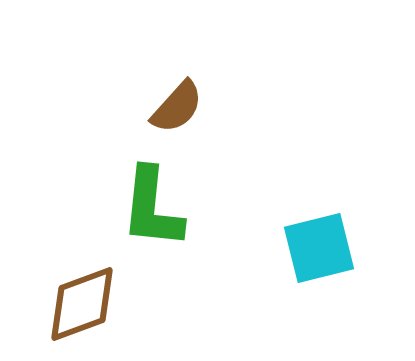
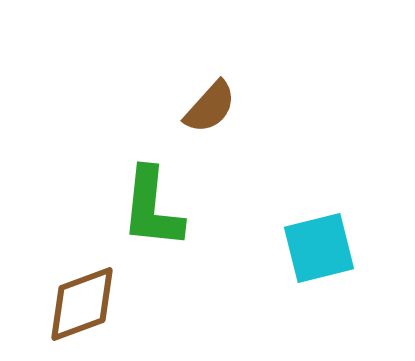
brown semicircle: moved 33 px right
